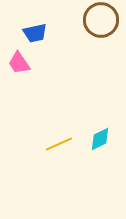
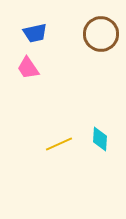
brown circle: moved 14 px down
pink trapezoid: moved 9 px right, 5 px down
cyan diamond: rotated 60 degrees counterclockwise
